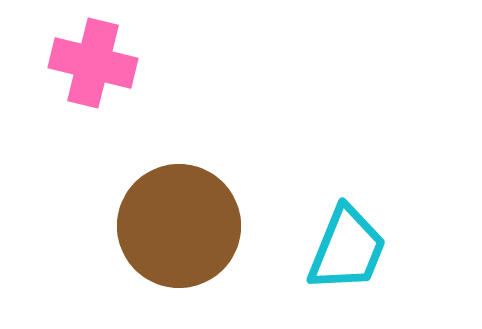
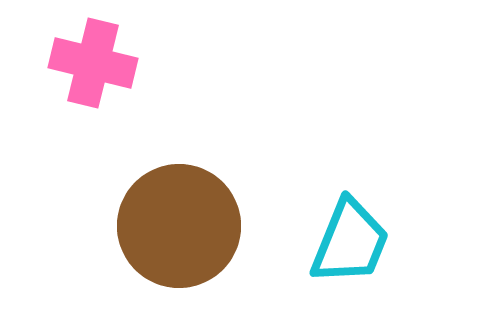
cyan trapezoid: moved 3 px right, 7 px up
